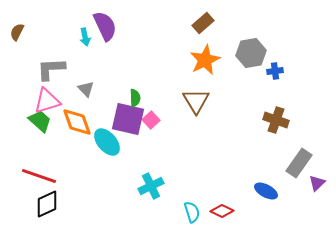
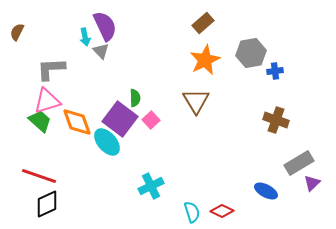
gray triangle: moved 15 px right, 38 px up
purple square: moved 8 px left; rotated 24 degrees clockwise
gray rectangle: rotated 24 degrees clockwise
purple triangle: moved 5 px left
